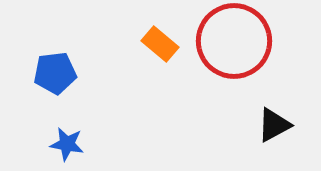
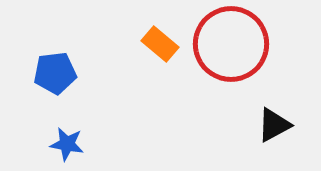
red circle: moved 3 px left, 3 px down
